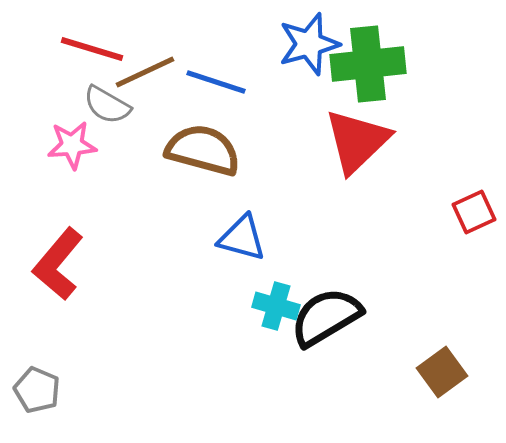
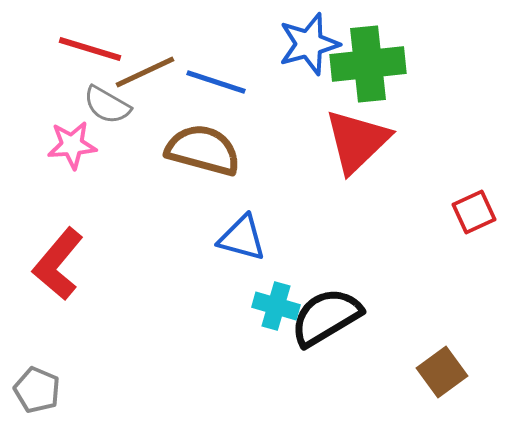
red line: moved 2 px left
